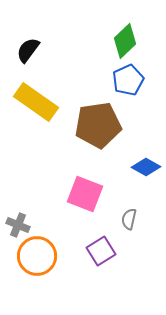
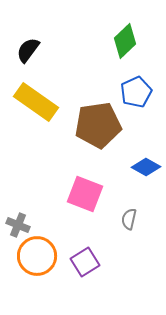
blue pentagon: moved 8 px right, 12 px down
purple square: moved 16 px left, 11 px down
